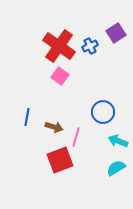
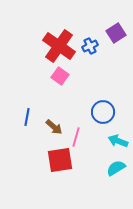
brown arrow: rotated 24 degrees clockwise
red square: rotated 12 degrees clockwise
